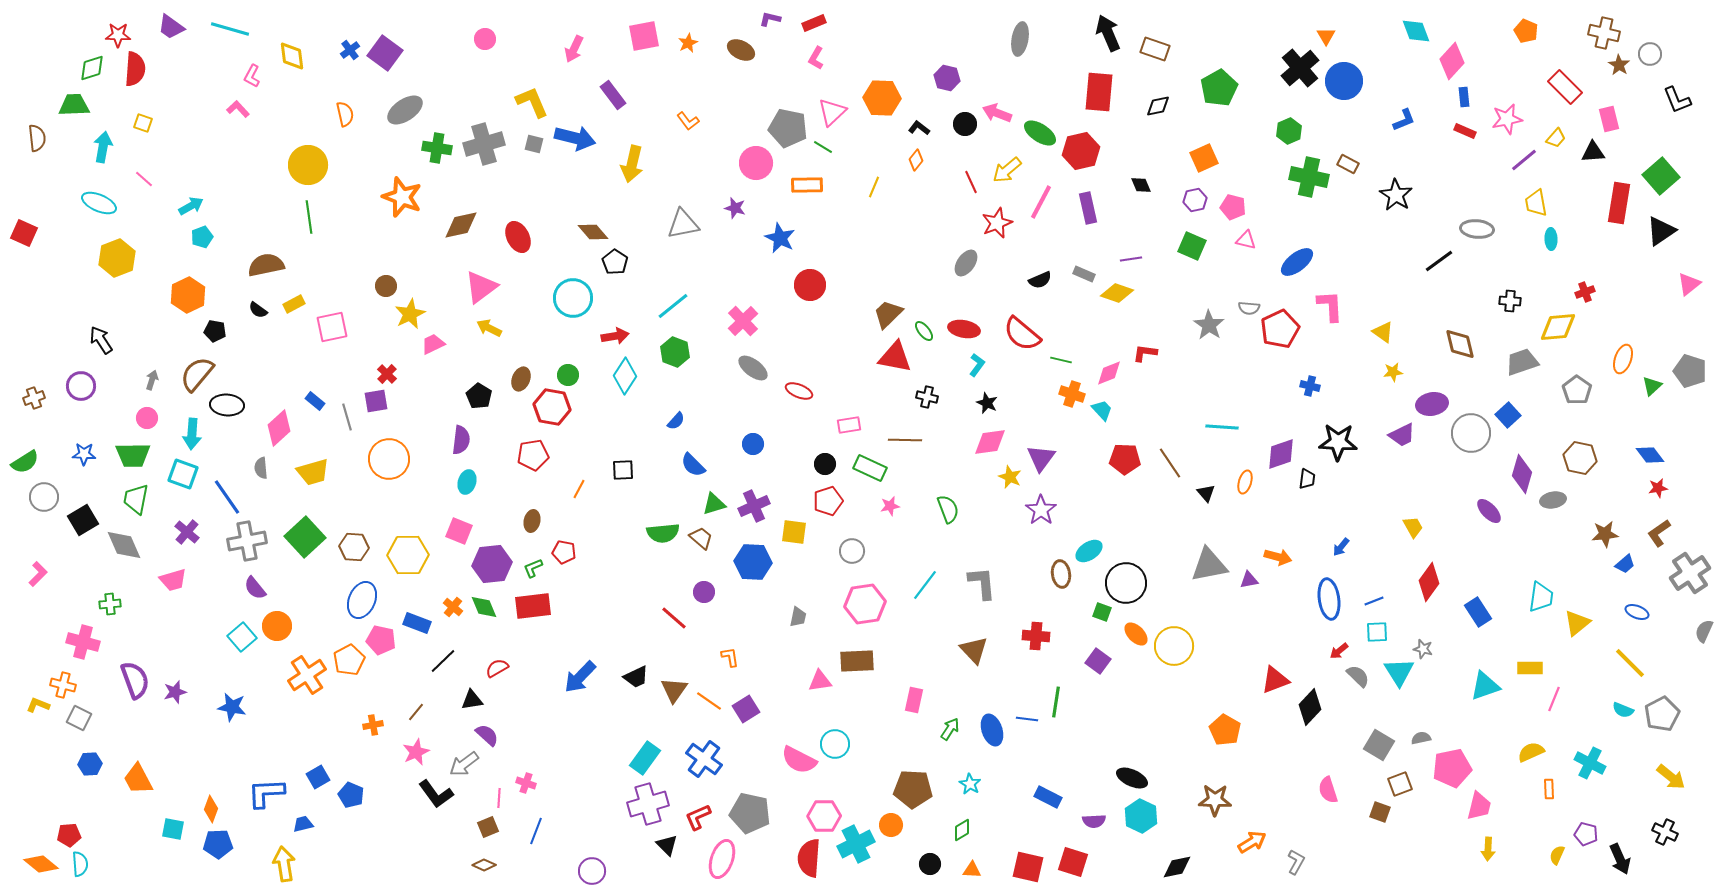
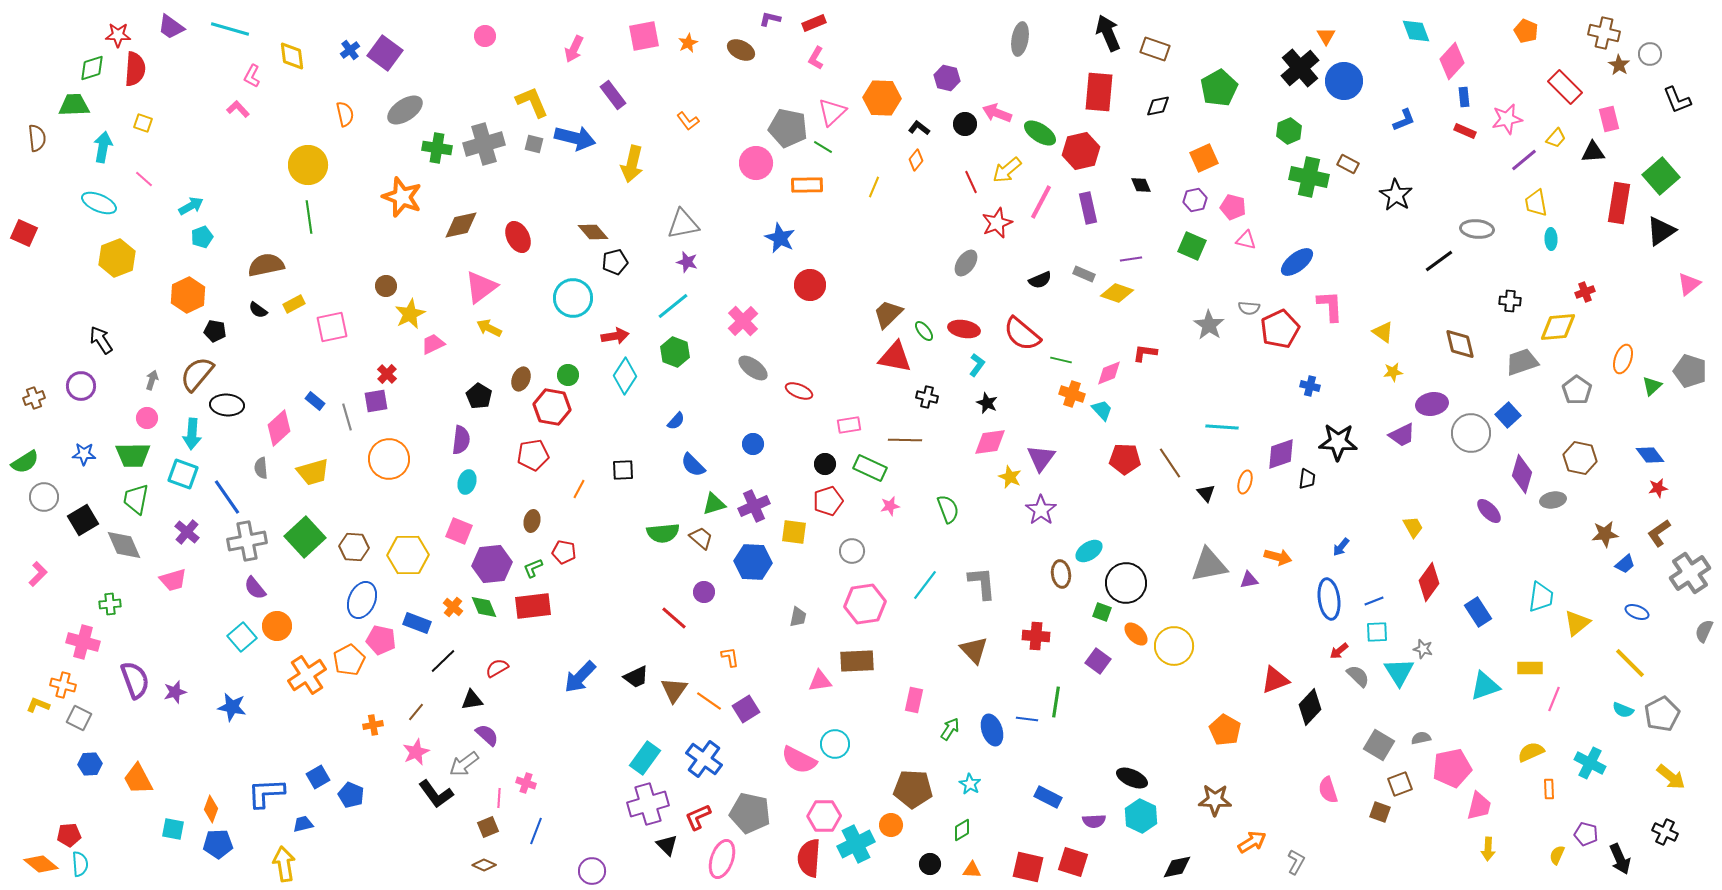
pink circle at (485, 39): moved 3 px up
purple star at (735, 208): moved 48 px left, 54 px down
black pentagon at (615, 262): rotated 25 degrees clockwise
